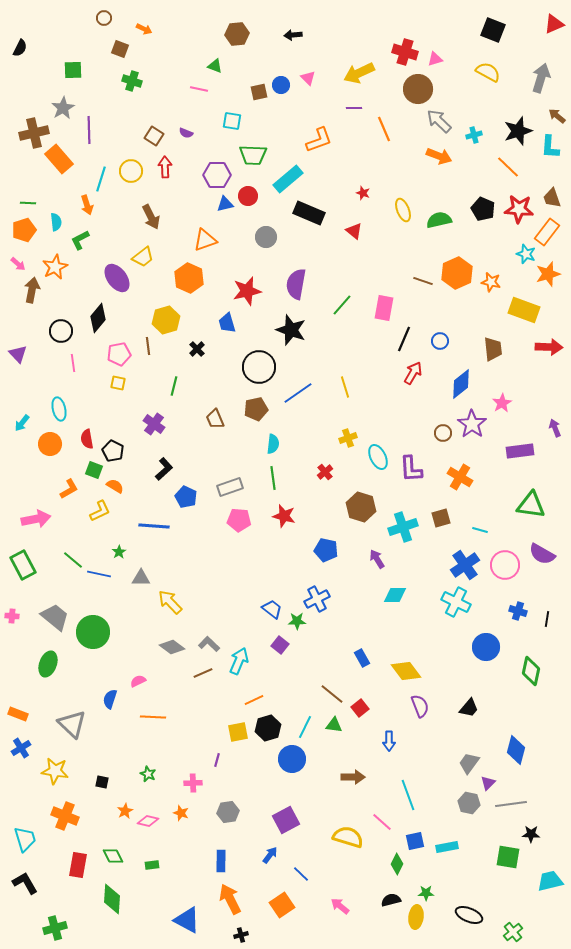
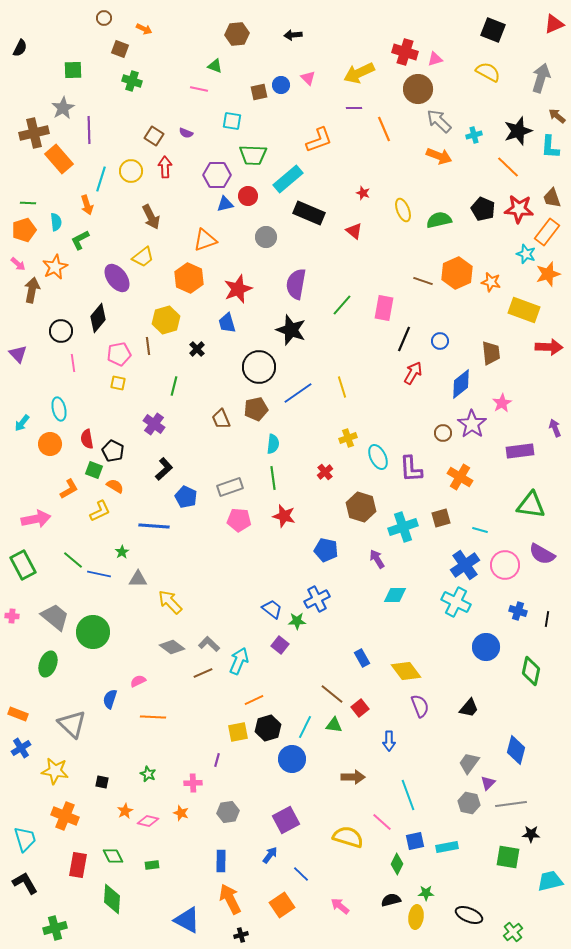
red star at (247, 291): moved 9 px left, 2 px up; rotated 8 degrees counterclockwise
brown trapezoid at (493, 349): moved 2 px left, 4 px down
yellow line at (345, 387): moved 3 px left
brown trapezoid at (215, 419): moved 6 px right
green star at (119, 552): moved 3 px right
gray triangle at (141, 578): moved 3 px left, 1 px down
